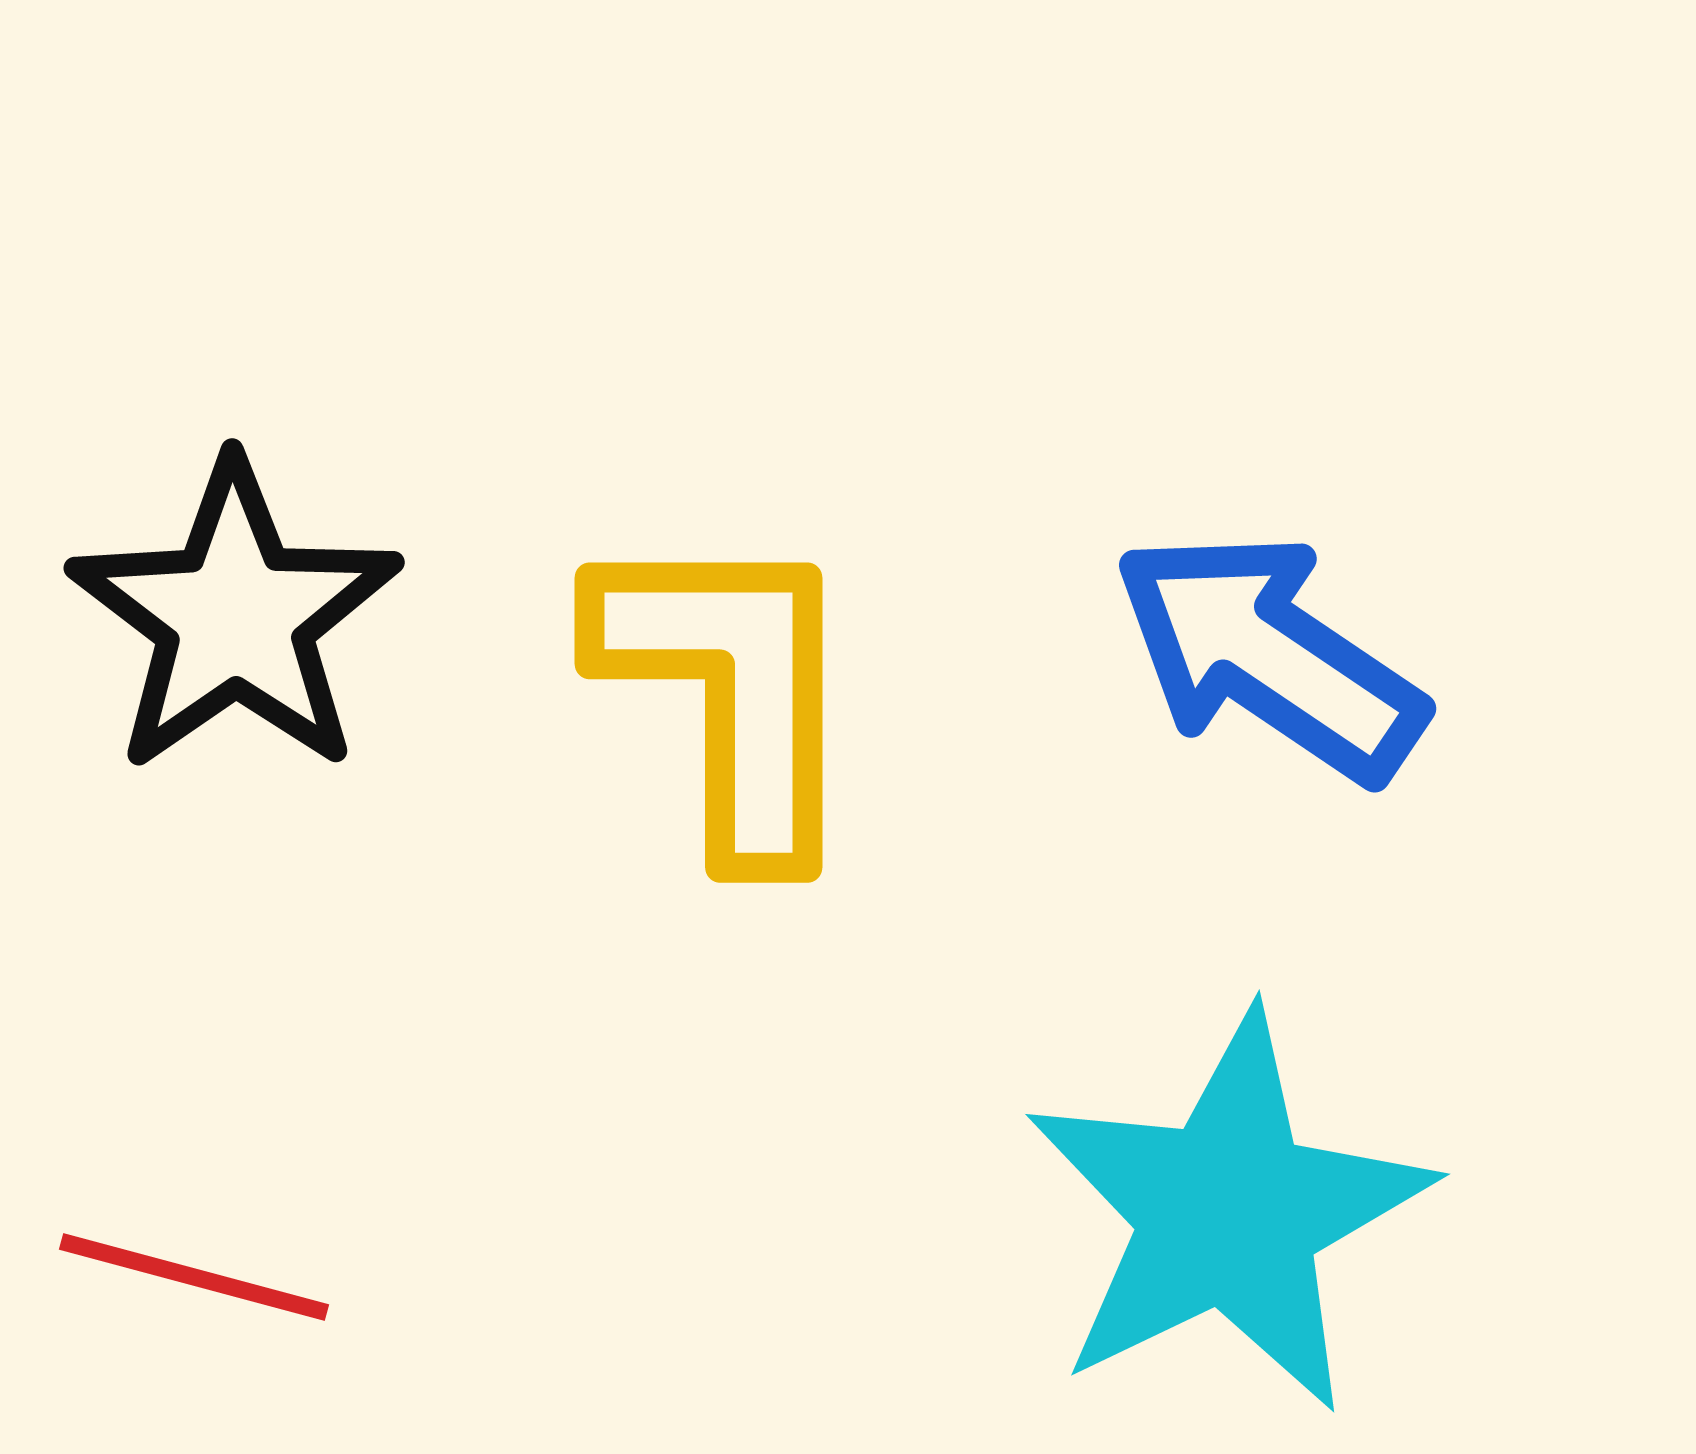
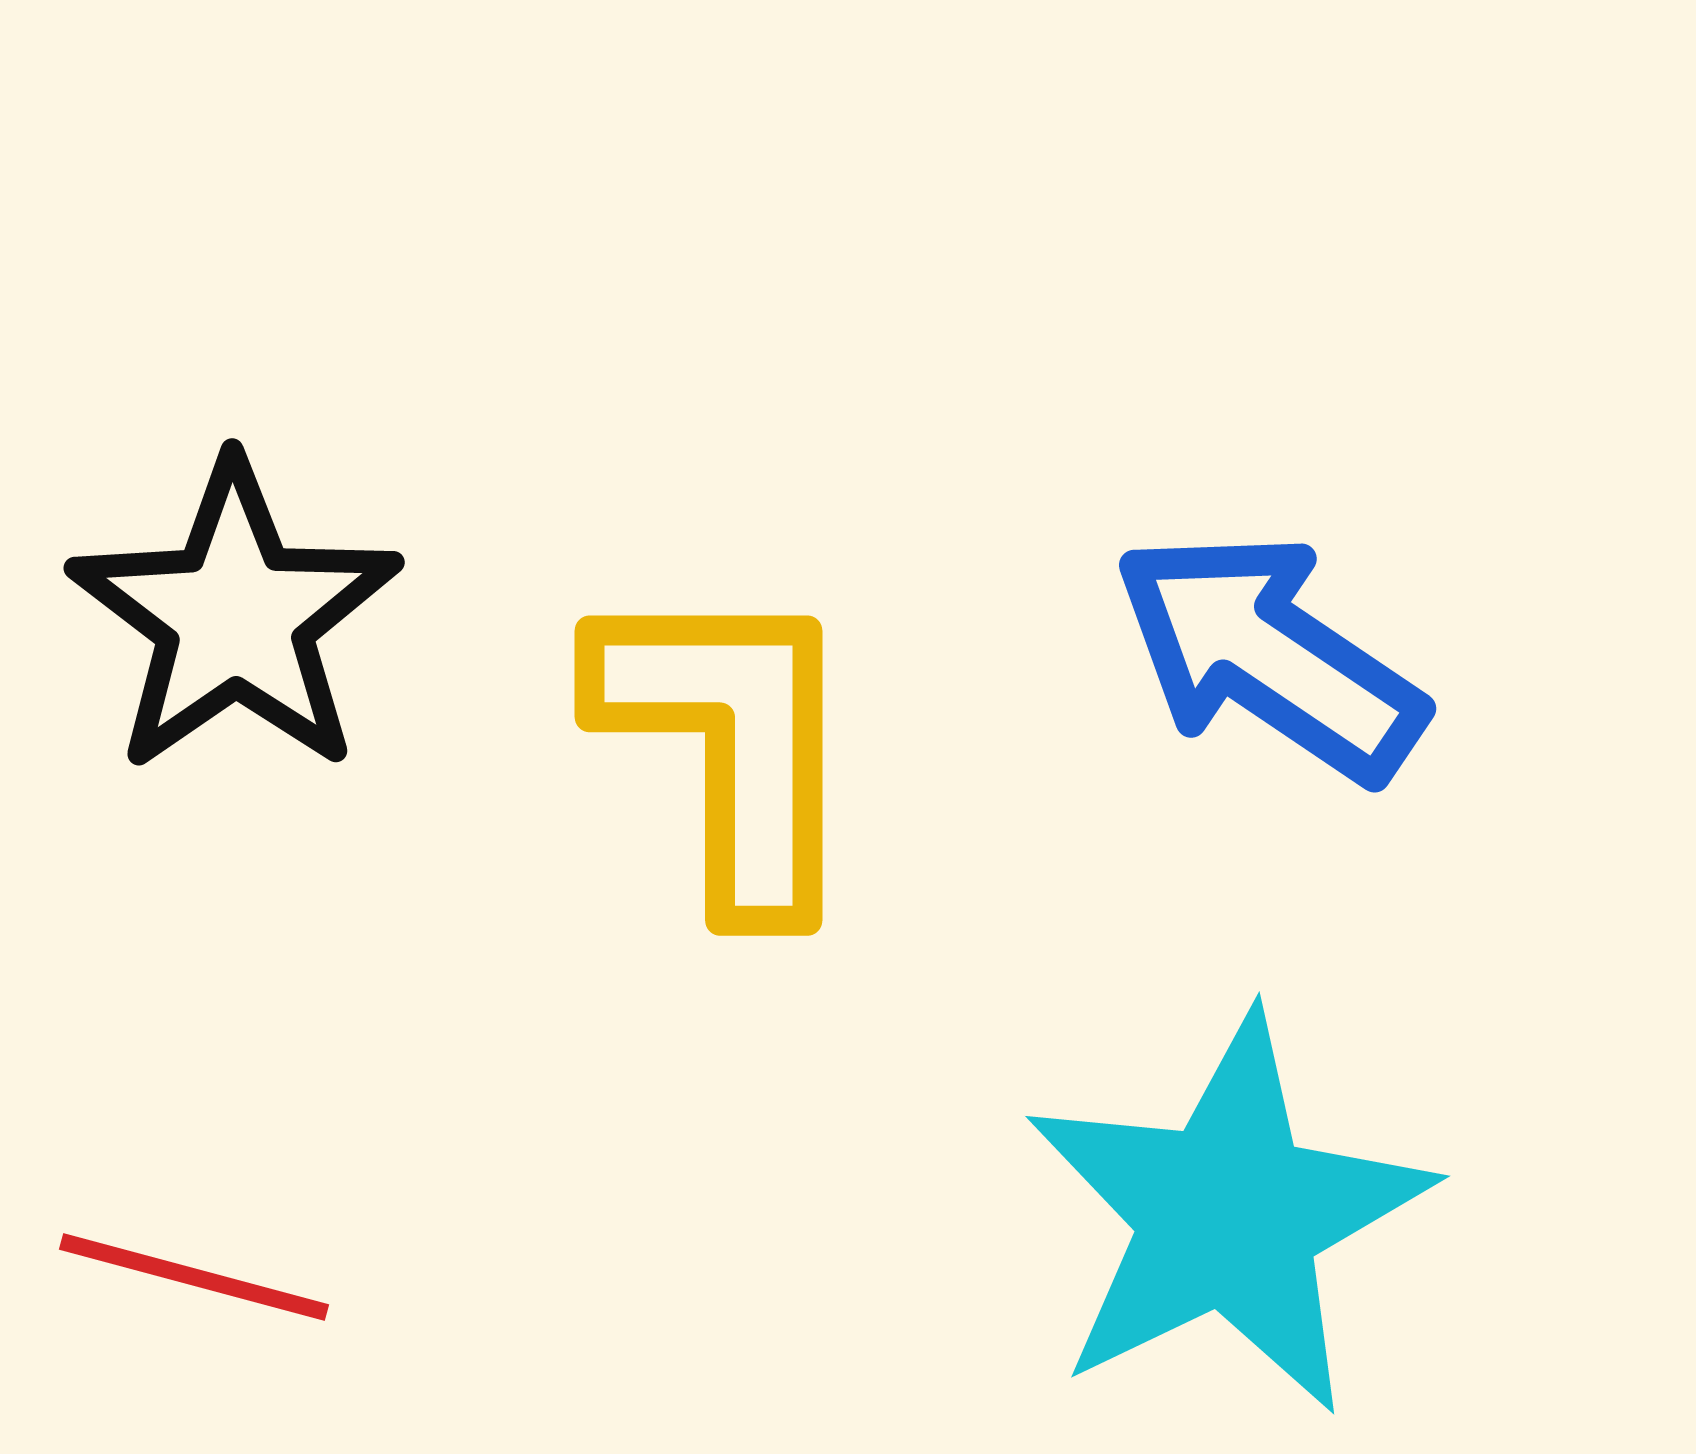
yellow L-shape: moved 53 px down
cyan star: moved 2 px down
